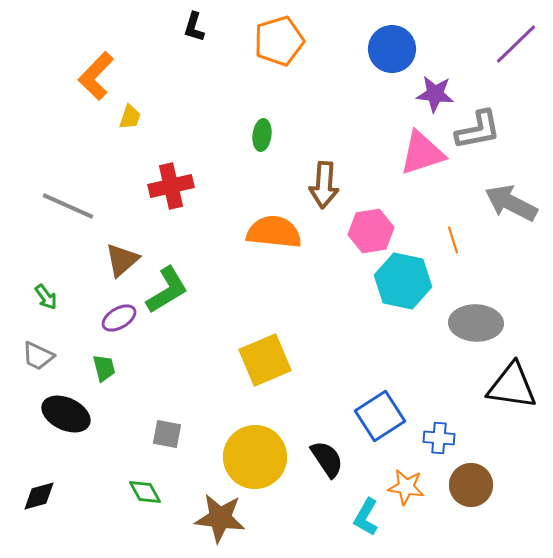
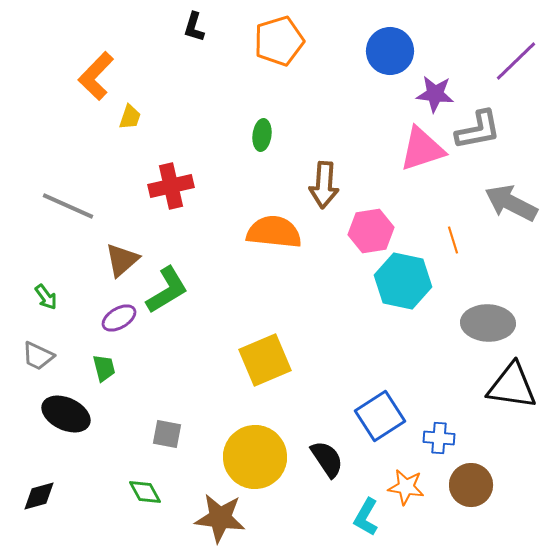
purple line: moved 17 px down
blue circle: moved 2 px left, 2 px down
pink triangle: moved 4 px up
gray ellipse: moved 12 px right
